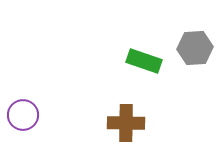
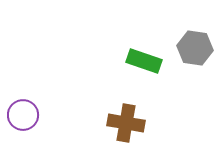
gray hexagon: rotated 12 degrees clockwise
brown cross: rotated 9 degrees clockwise
